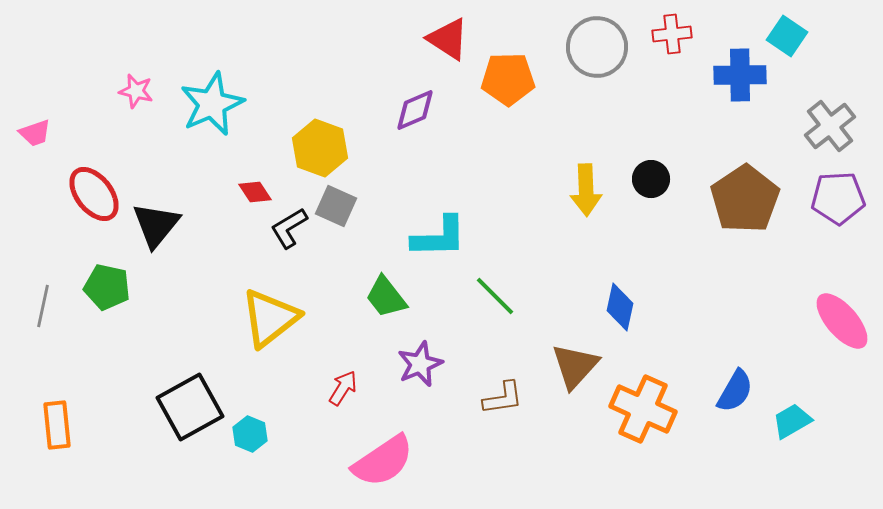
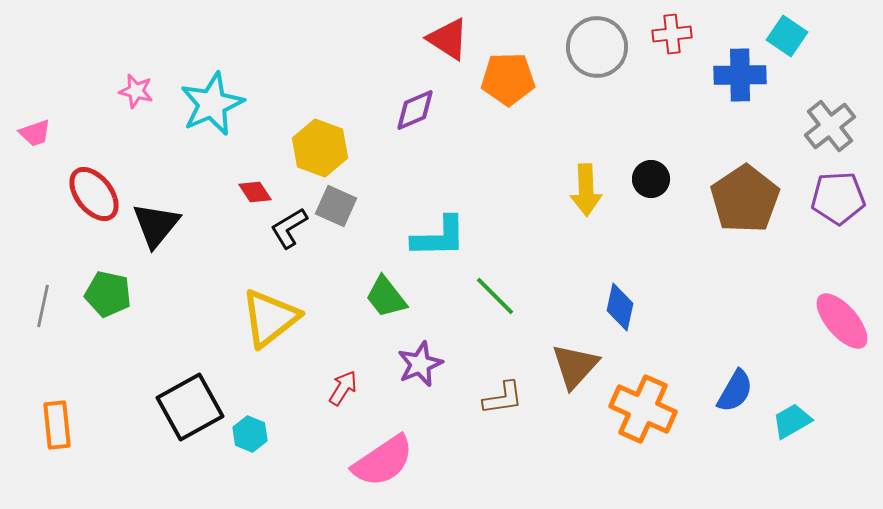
green pentagon: moved 1 px right, 7 px down
